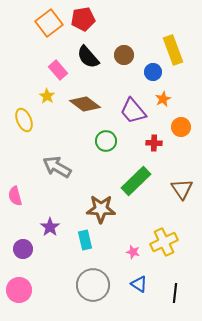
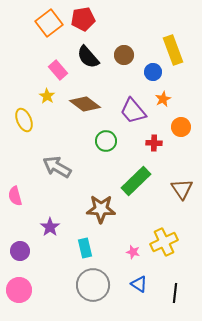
cyan rectangle: moved 8 px down
purple circle: moved 3 px left, 2 px down
